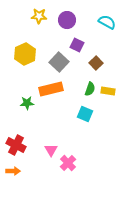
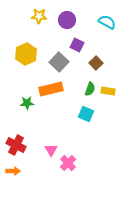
yellow hexagon: moved 1 px right
cyan square: moved 1 px right
